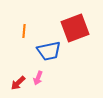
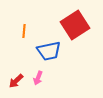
red square: moved 3 px up; rotated 12 degrees counterclockwise
red arrow: moved 2 px left, 2 px up
